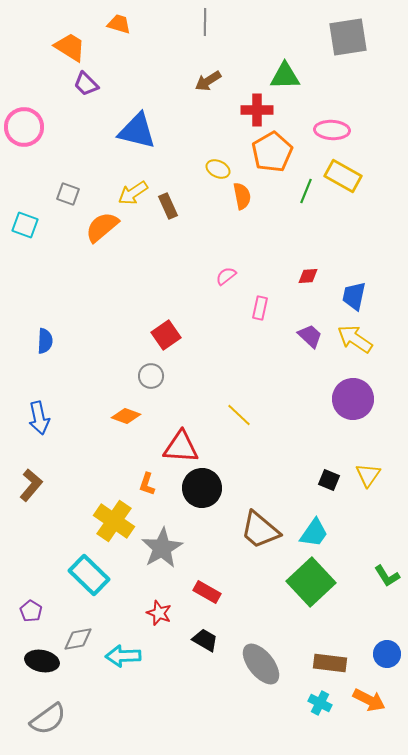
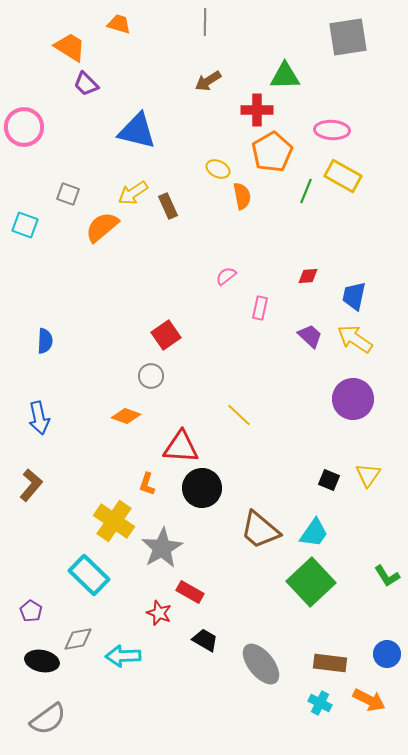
red rectangle at (207, 592): moved 17 px left
